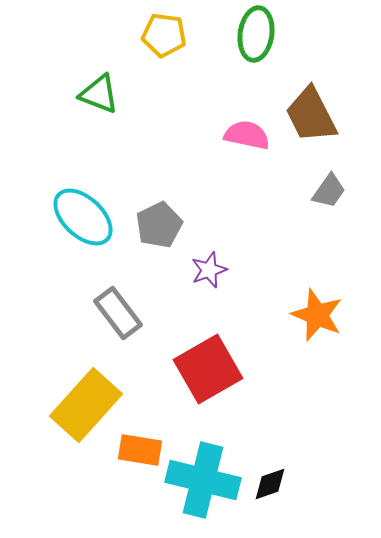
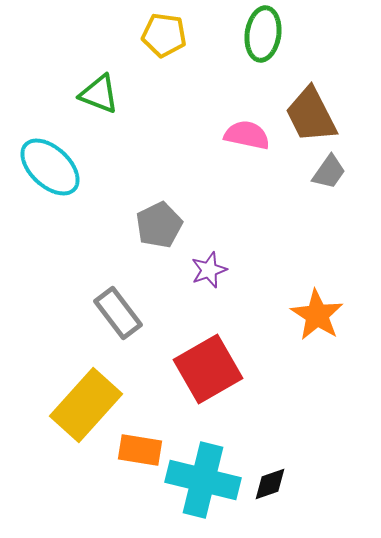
green ellipse: moved 7 px right
gray trapezoid: moved 19 px up
cyan ellipse: moved 33 px left, 50 px up
orange star: rotated 10 degrees clockwise
